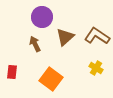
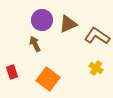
purple circle: moved 3 px down
brown triangle: moved 3 px right, 13 px up; rotated 18 degrees clockwise
red rectangle: rotated 24 degrees counterclockwise
orange square: moved 3 px left
